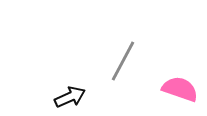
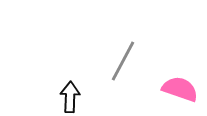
black arrow: rotated 64 degrees counterclockwise
